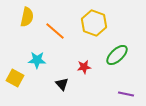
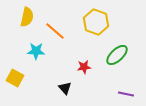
yellow hexagon: moved 2 px right, 1 px up
cyan star: moved 1 px left, 9 px up
black triangle: moved 3 px right, 4 px down
